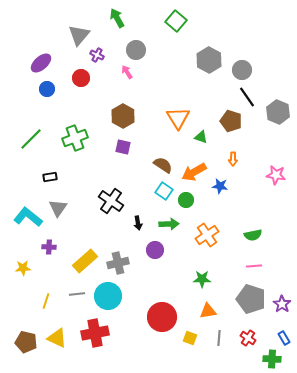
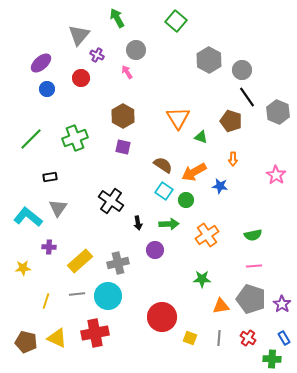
pink star at (276, 175): rotated 24 degrees clockwise
yellow rectangle at (85, 261): moved 5 px left
orange triangle at (208, 311): moved 13 px right, 5 px up
